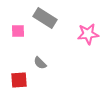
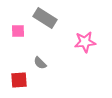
pink star: moved 3 px left, 8 px down
